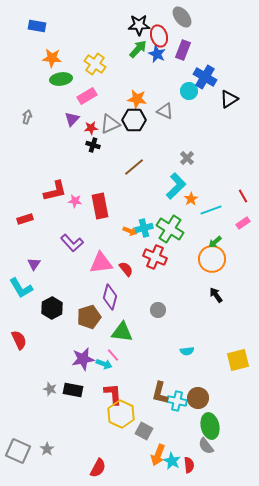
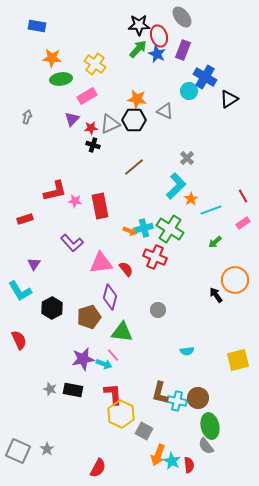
orange circle at (212, 259): moved 23 px right, 21 px down
cyan L-shape at (21, 288): moved 1 px left, 3 px down
